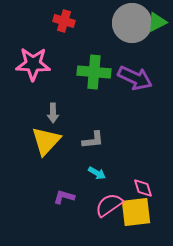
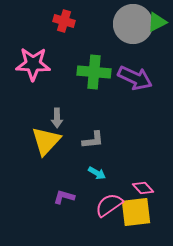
gray circle: moved 1 px right, 1 px down
gray arrow: moved 4 px right, 5 px down
pink diamond: rotated 25 degrees counterclockwise
